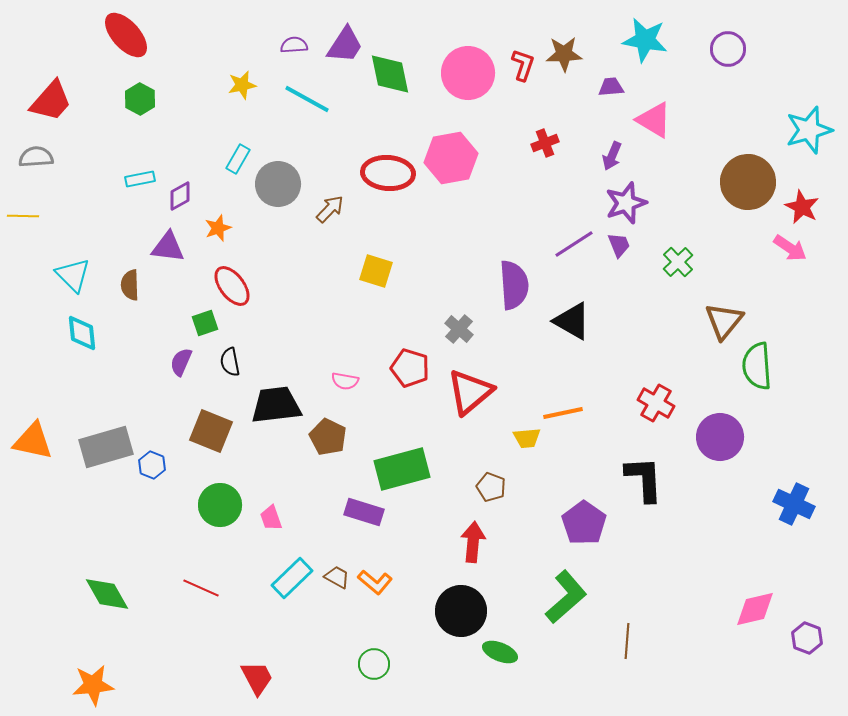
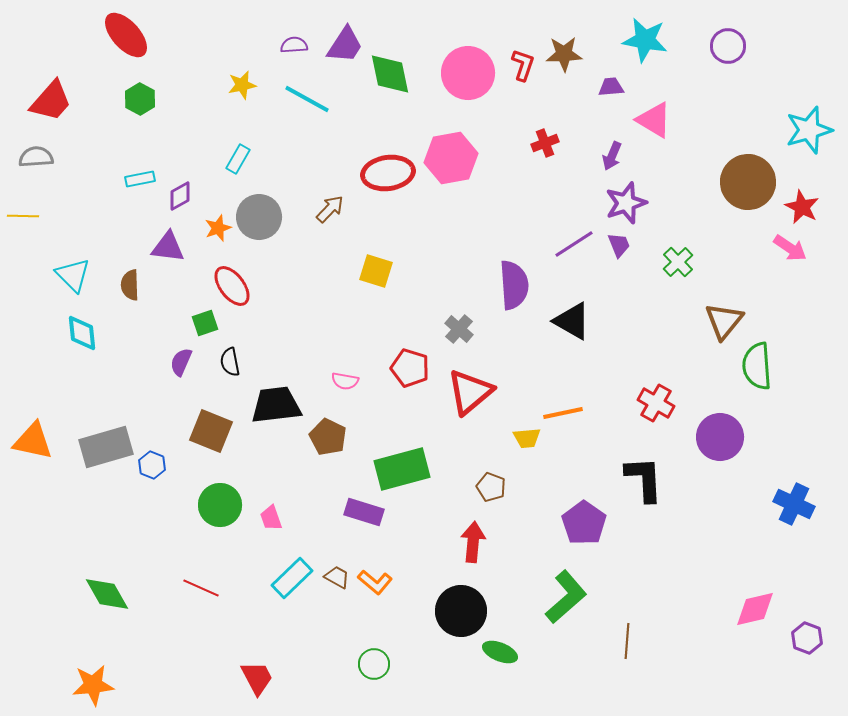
purple circle at (728, 49): moved 3 px up
red ellipse at (388, 173): rotated 12 degrees counterclockwise
gray circle at (278, 184): moved 19 px left, 33 px down
